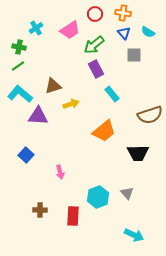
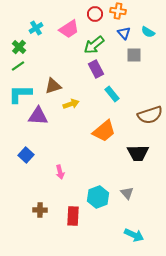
orange cross: moved 5 px left, 2 px up
pink trapezoid: moved 1 px left, 1 px up
green cross: rotated 32 degrees clockwise
cyan L-shape: rotated 40 degrees counterclockwise
